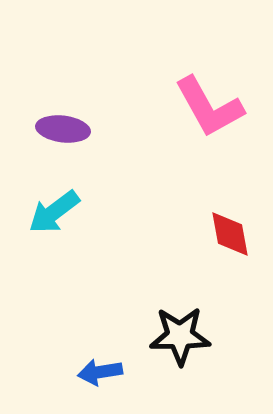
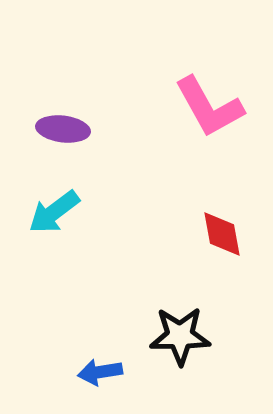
red diamond: moved 8 px left
